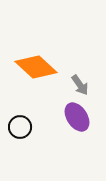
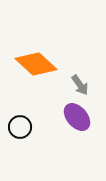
orange diamond: moved 3 px up
purple ellipse: rotated 8 degrees counterclockwise
